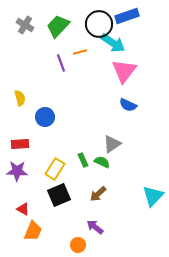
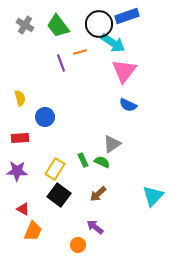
green trapezoid: rotated 80 degrees counterclockwise
red rectangle: moved 6 px up
black square: rotated 30 degrees counterclockwise
